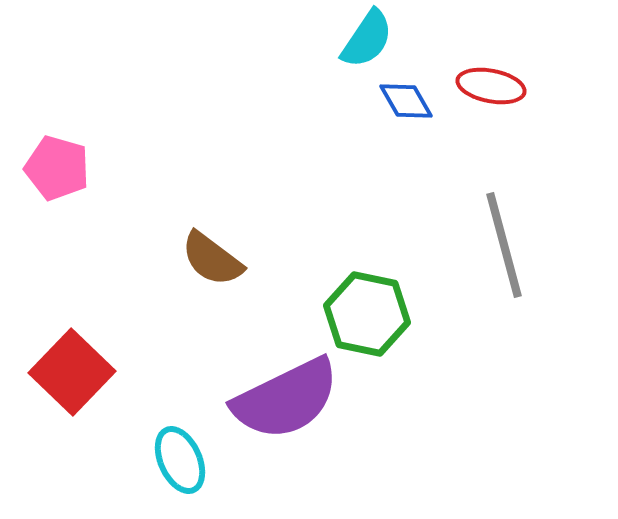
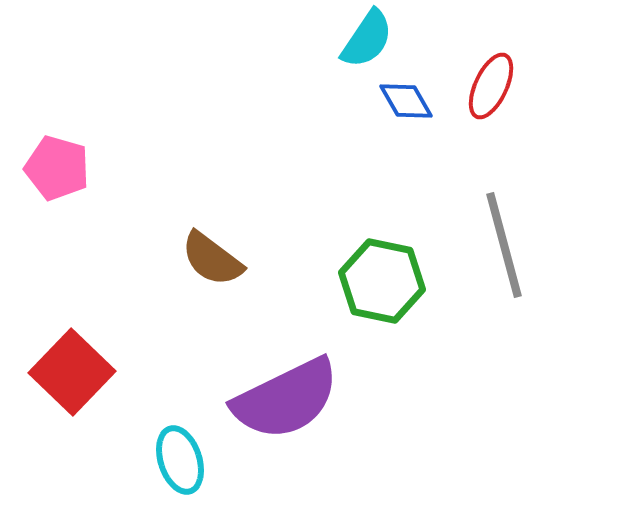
red ellipse: rotated 76 degrees counterclockwise
green hexagon: moved 15 px right, 33 px up
cyan ellipse: rotated 6 degrees clockwise
